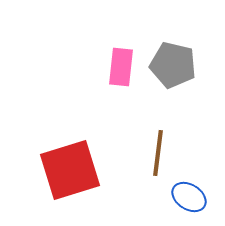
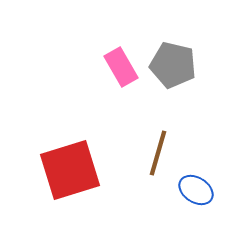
pink rectangle: rotated 36 degrees counterclockwise
brown line: rotated 9 degrees clockwise
blue ellipse: moved 7 px right, 7 px up
